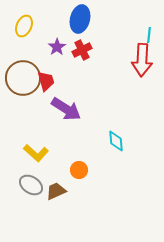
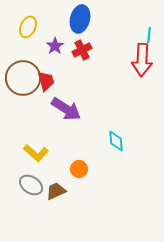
yellow ellipse: moved 4 px right, 1 px down
purple star: moved 2 px left, 1 px up
orange circle: moved 1 px up
